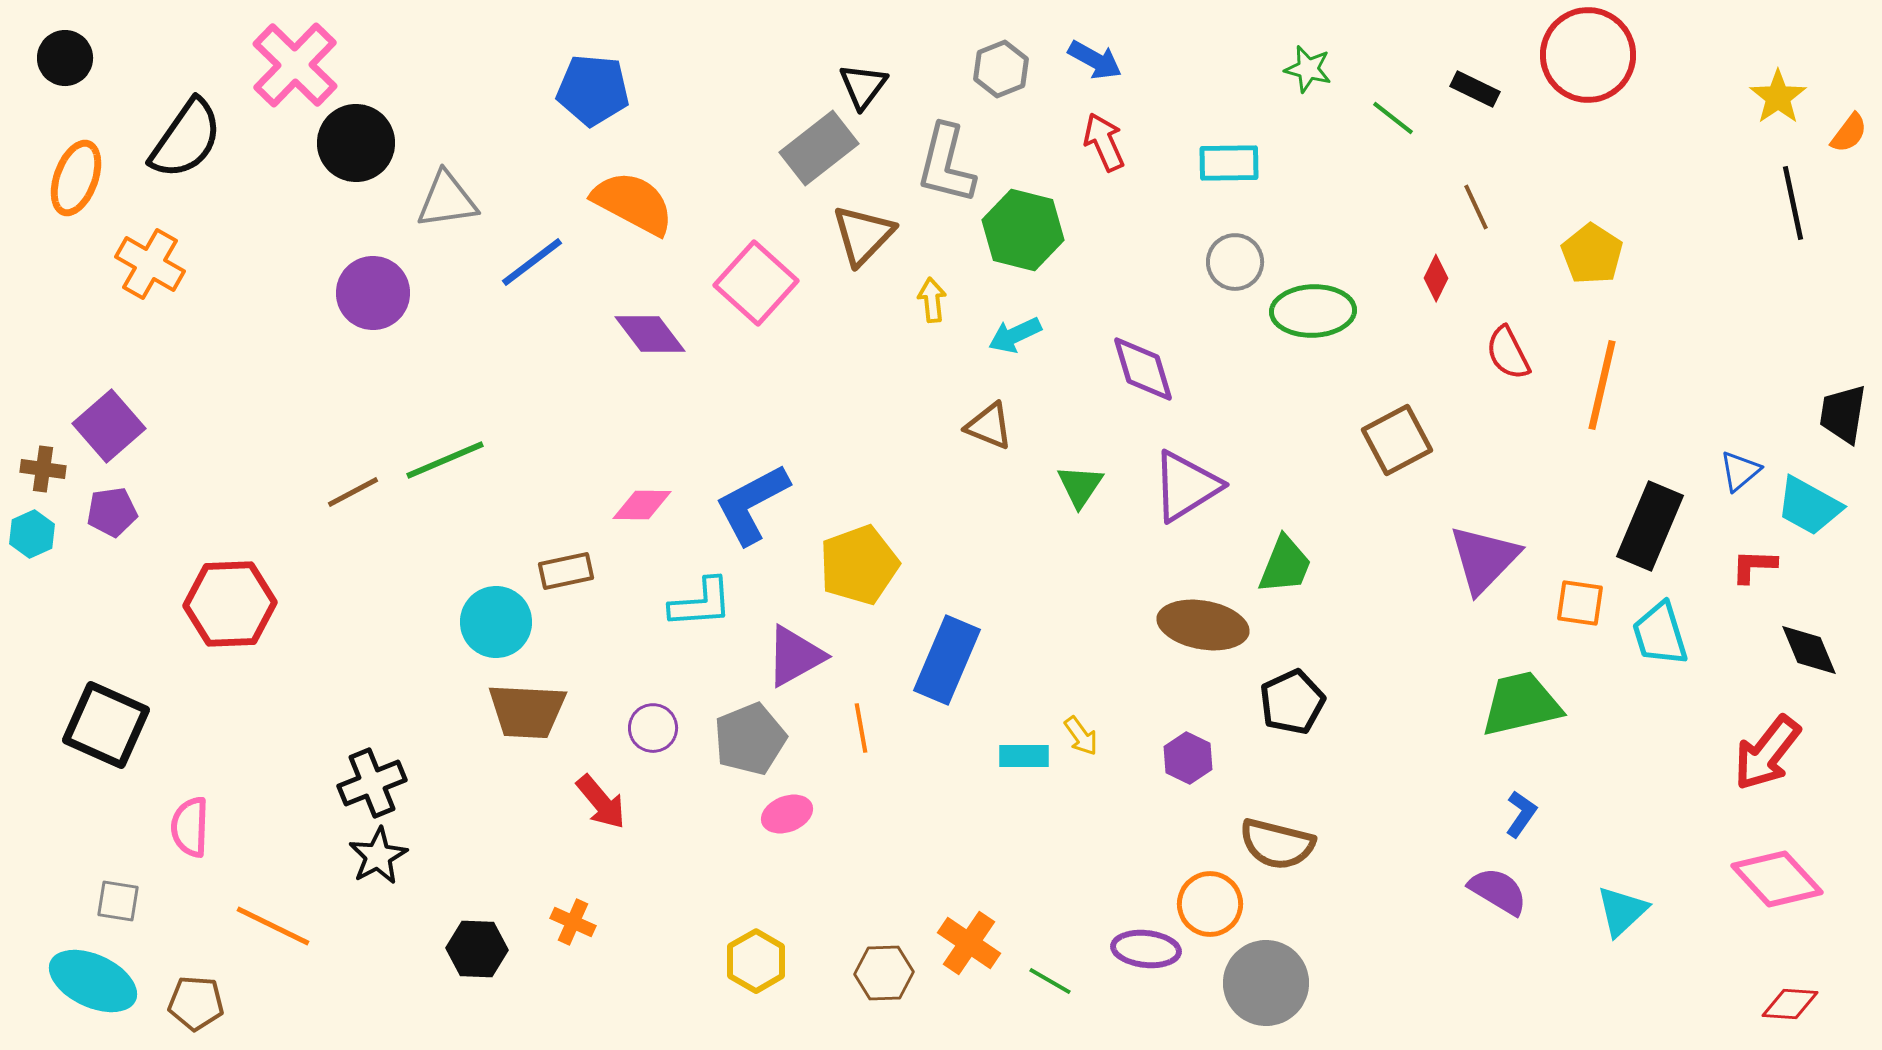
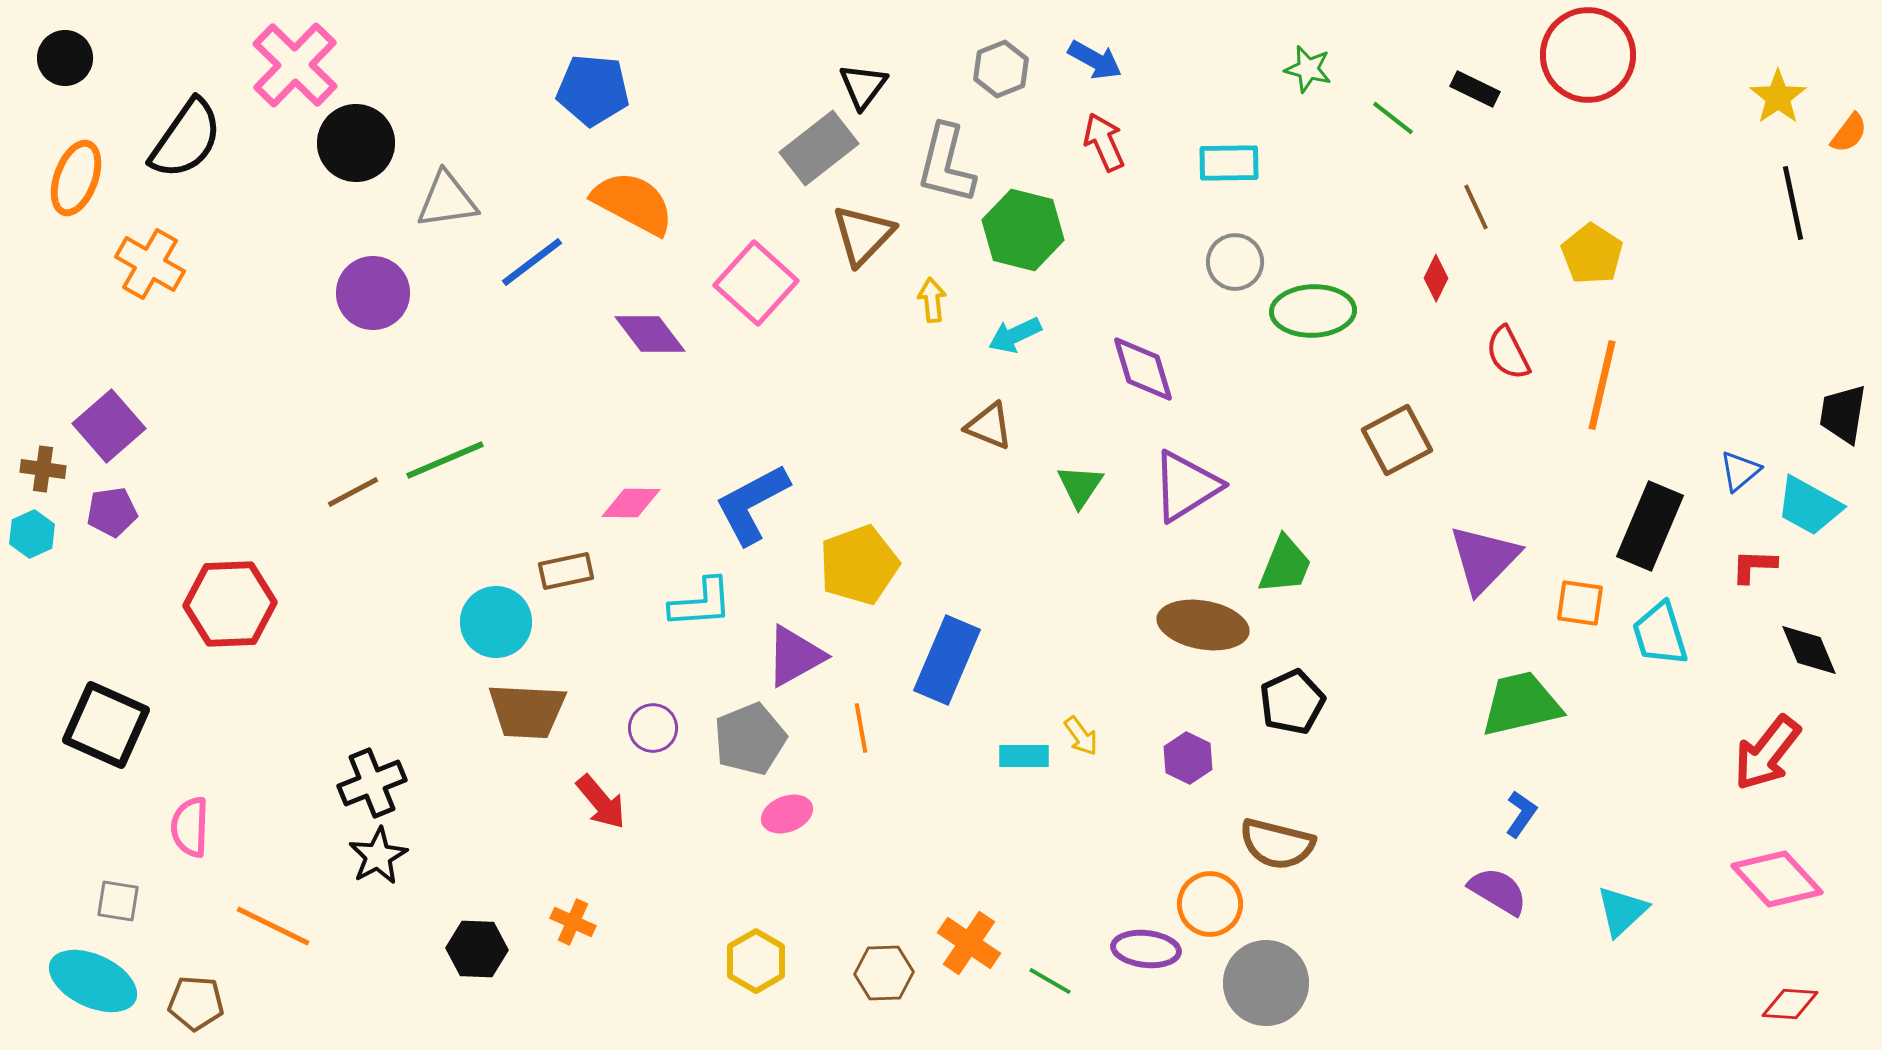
pink diamond at (642, 505): moved 11 px left, 2 px up
